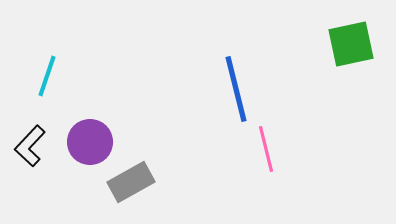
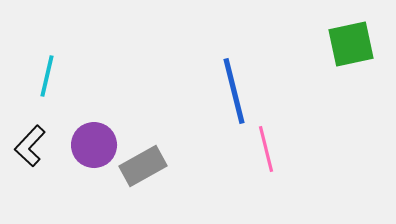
cyan line: rotated 6 degrees counterclockwise
blue line: moved 2 px left, 2 px down
purple circle: moved 4 px right, 3 px down
gray rectangle: moved 12 px right, 16 px up
